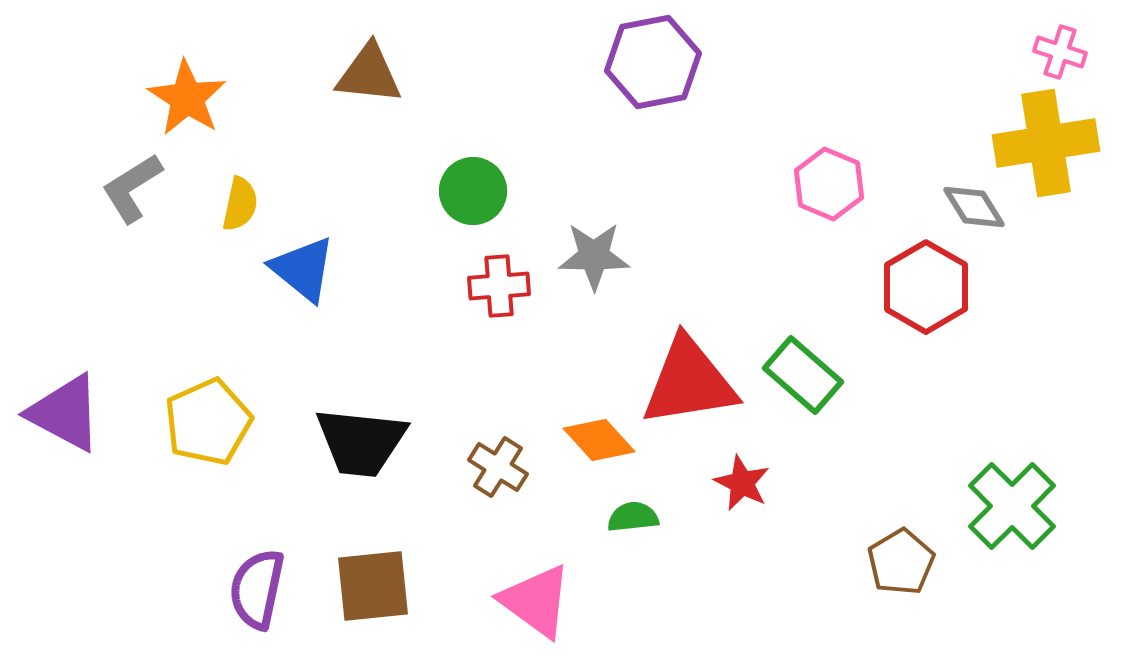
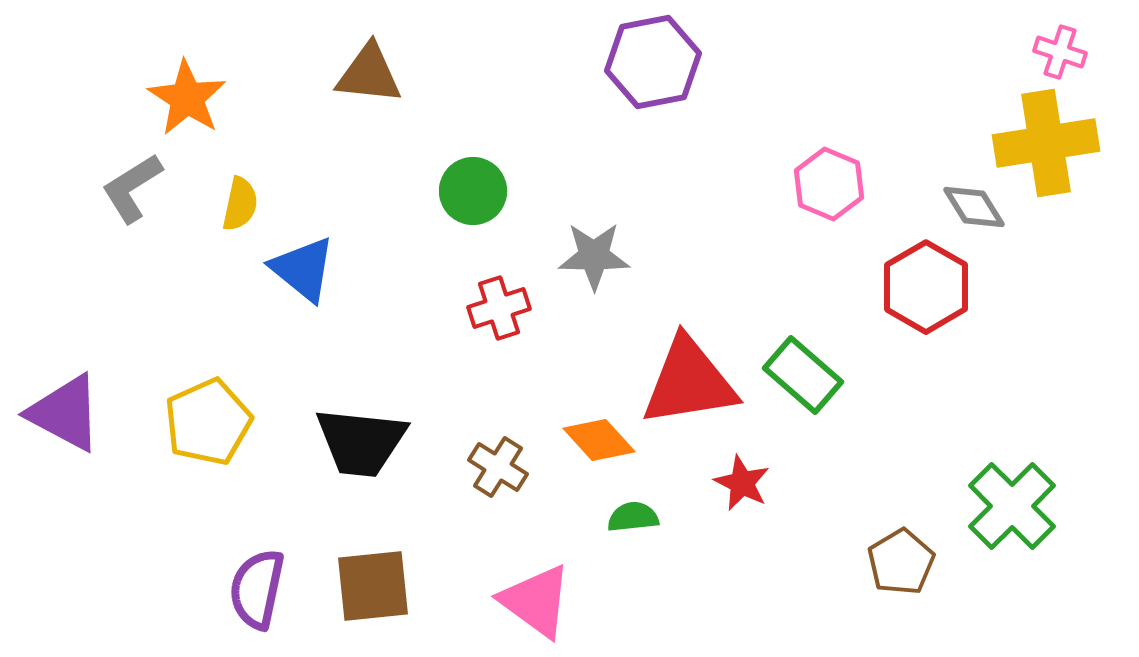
red cross: moved 22 px down; rotated 14 degrees counterclockwise
